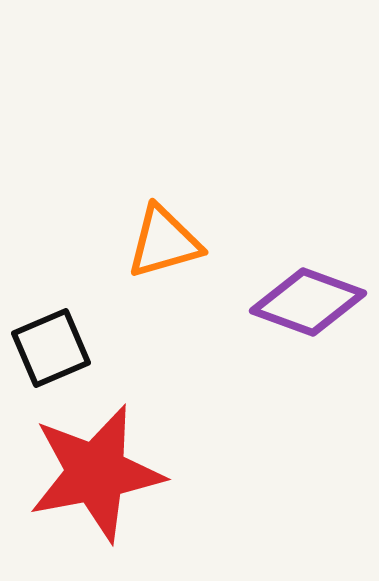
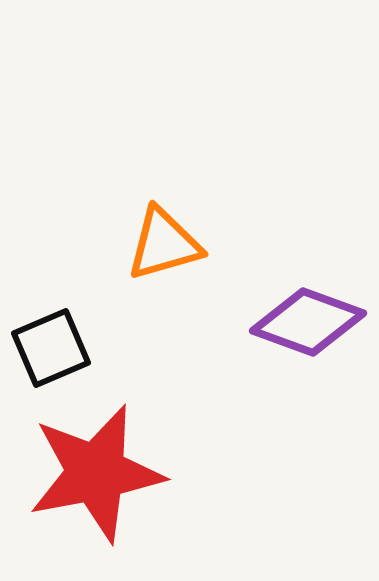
orange triangle: moved 2 px down
purple diamond: moved 20 px down
